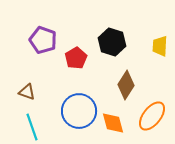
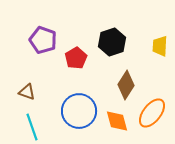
black hexagon: rotated 24 degrees clockwise
orange ellipse: moved 3 px up
orange diamond: moved 4 px right, 2 px up
